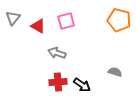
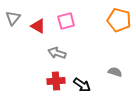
red cross: moved 2 px left, 1 px up
